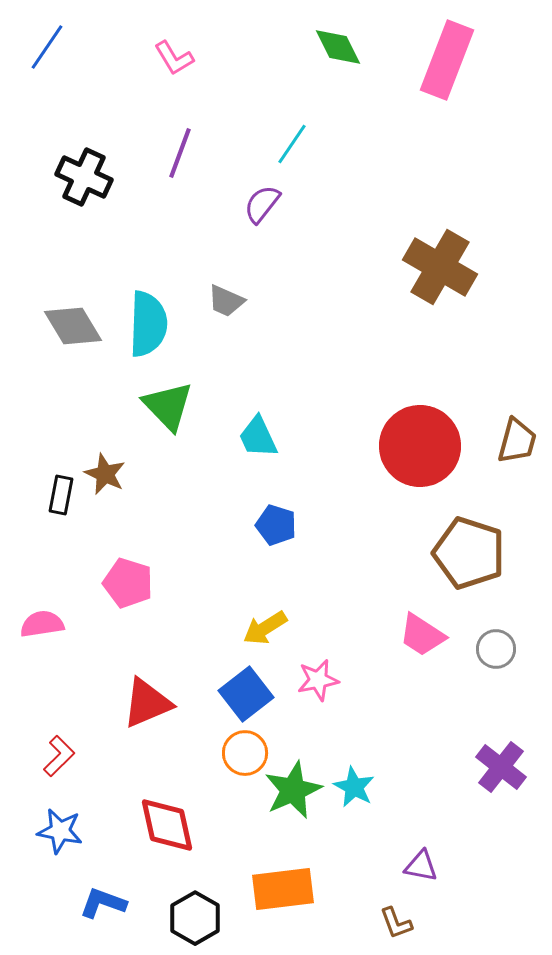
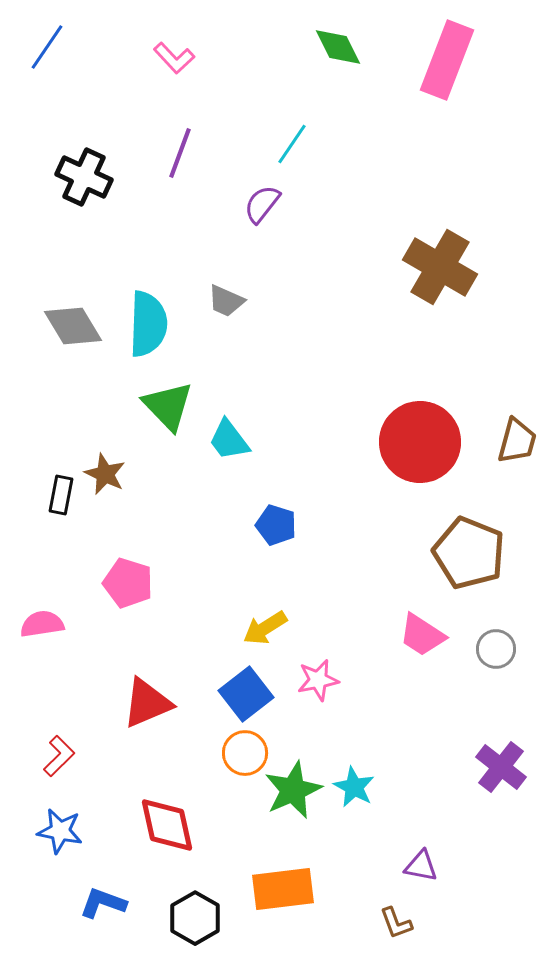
pink L-shape: rotated 12 degrees counterclockwise
cyan trapezoid: moved 29 px left, 3 px down; rotated 12 degrees counterclockwise
red circle: moved 4 px up
brown pentagon: rotated 4 degrees clockwise
